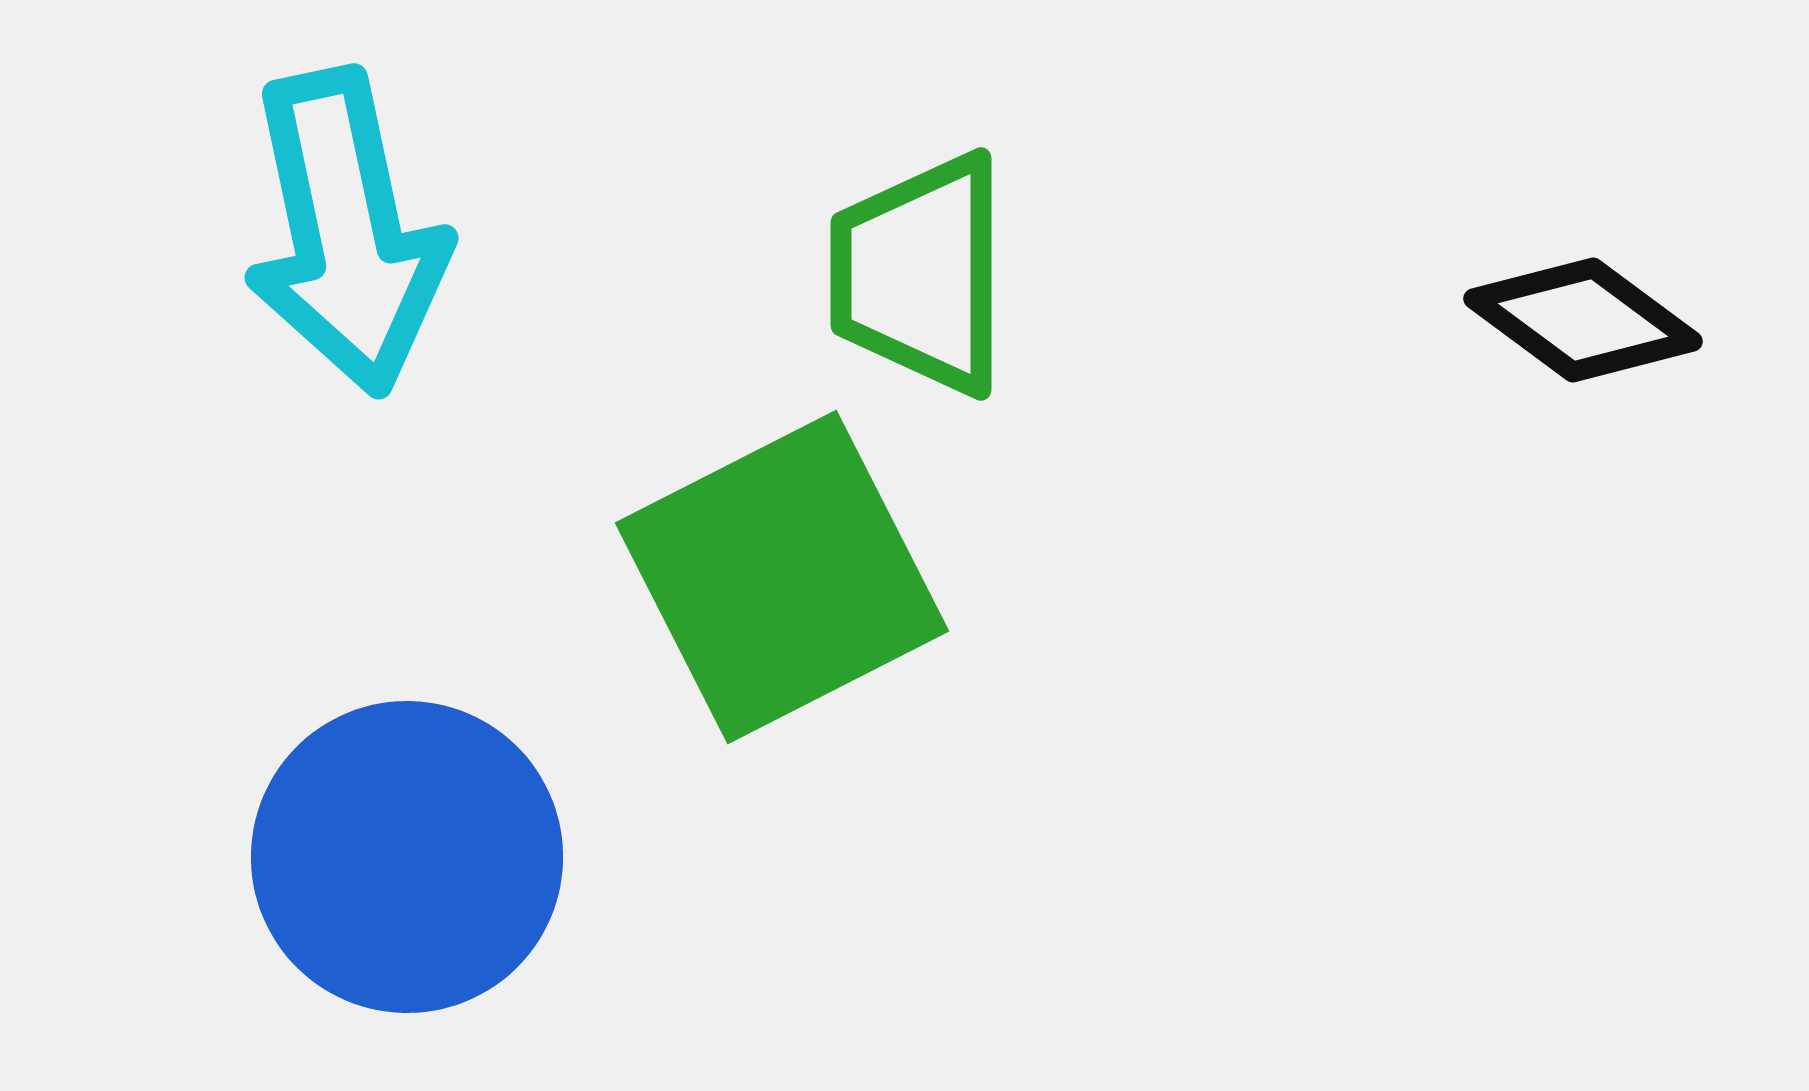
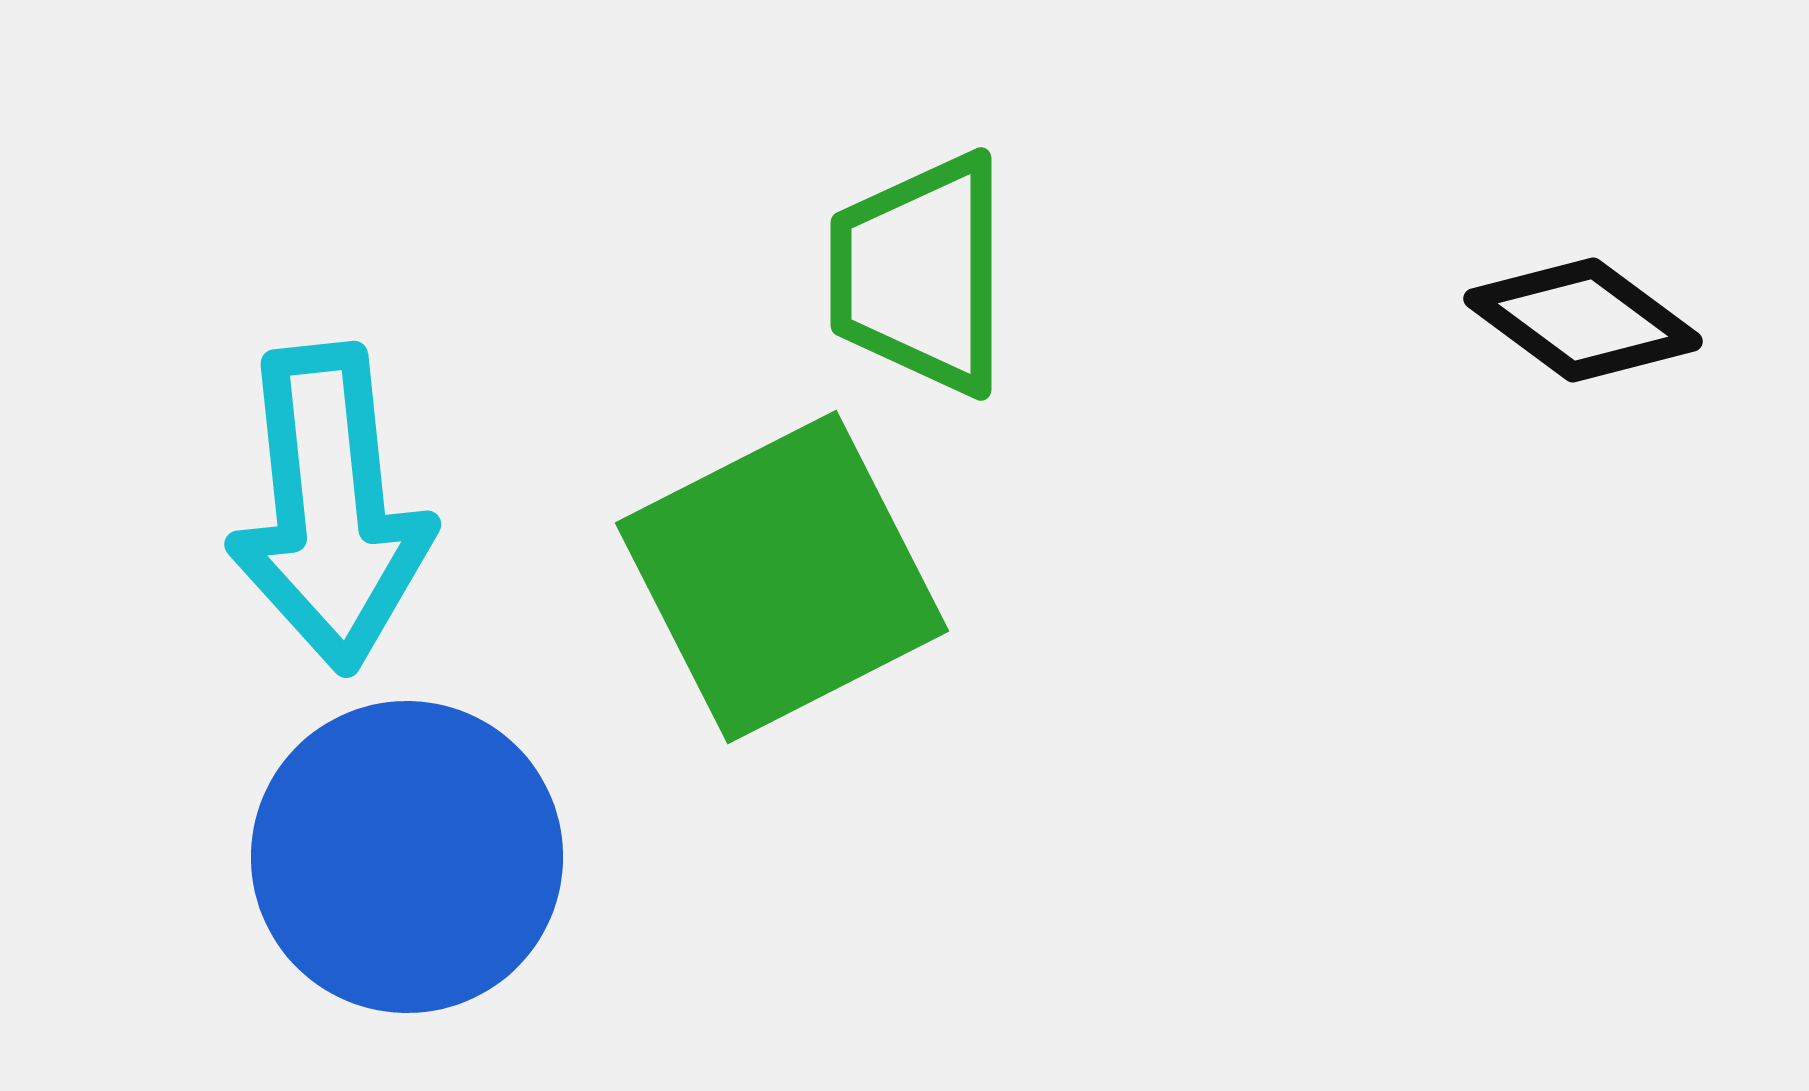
cyan arrow: moved 16 px left, 276 px down; rotated 6 degrees clockwise
